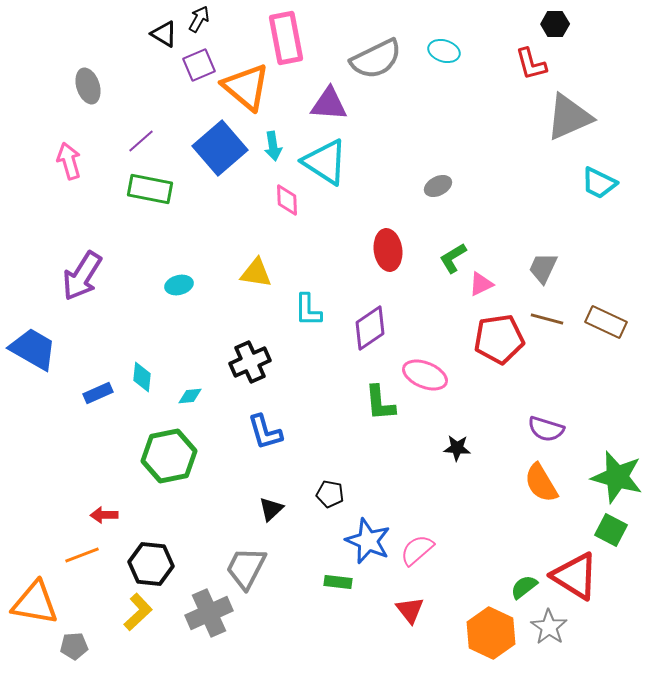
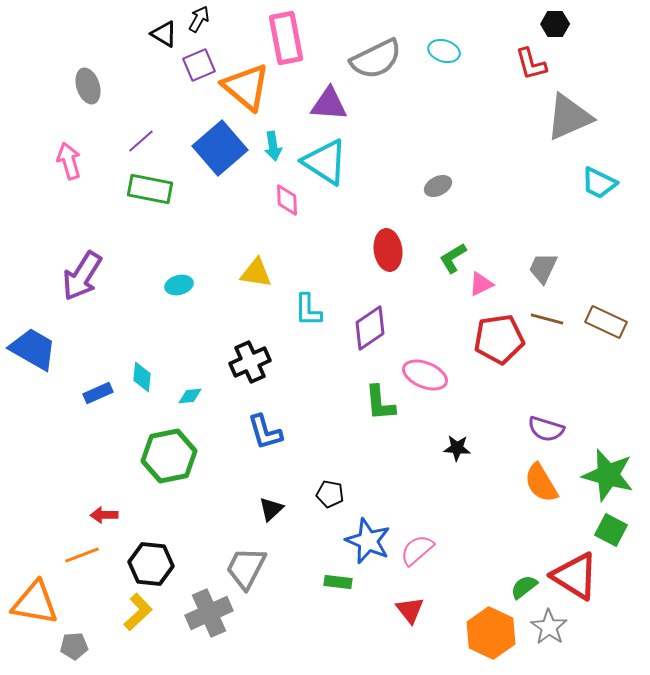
green star at (617, 477): moved 9 px left, 2 px up
